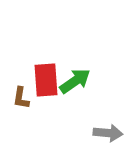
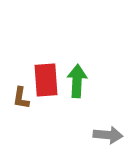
green arrow: moved 2 px right; rotated 52 degrees counterclockwise
gray arrow: moved 2 px down
